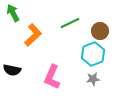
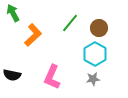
green line: rotated 24 degrees counterclockwise
brown circle: moved 1 px left, 3 px up
cyan hexagon: moved 2 px right; rotated 10 degrees counterclockwise
black semicircle: moved 5 px down
